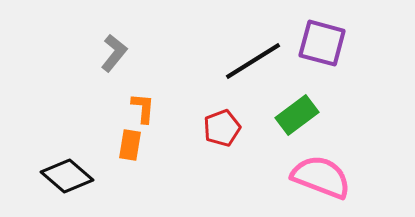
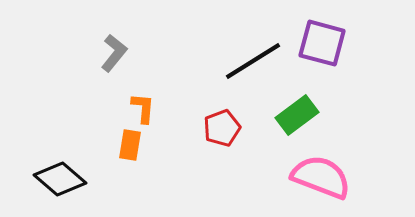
black diamond: moved 7 px left, 3 px down
